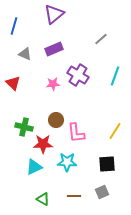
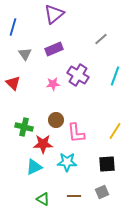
blue line: moved 1 px left, 1 px down
gray triangle: rotated 32 degrees clockwise
